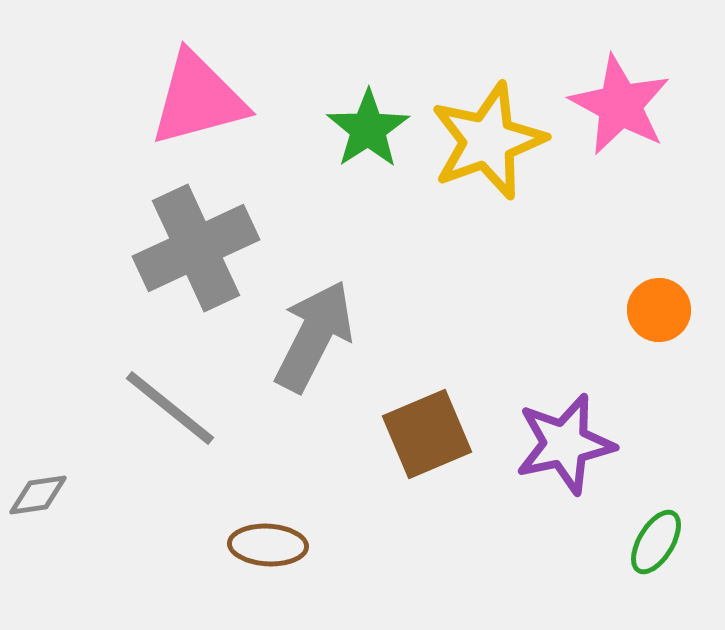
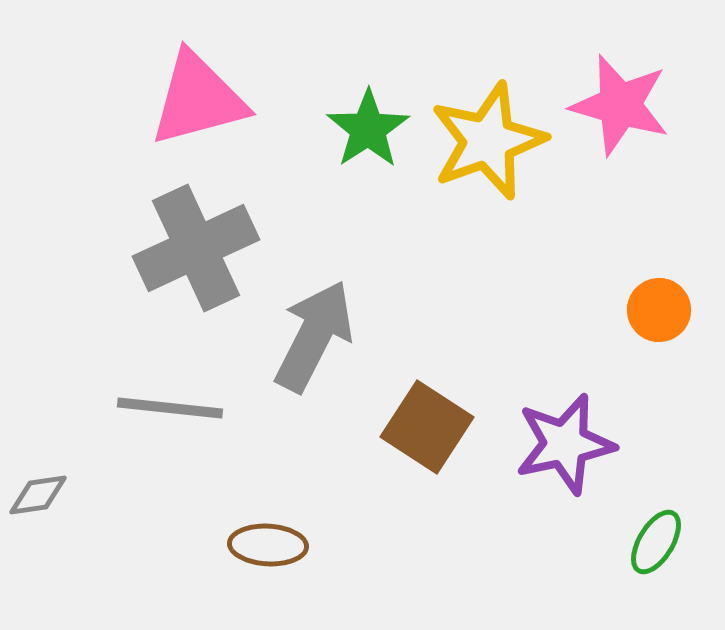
pink star: rotated 12 degrees counterclockwise
gray line: rotated 33 degrees counterclockwise
brown square: moved 7 px up; rotated 34 degrees counterclockwise
